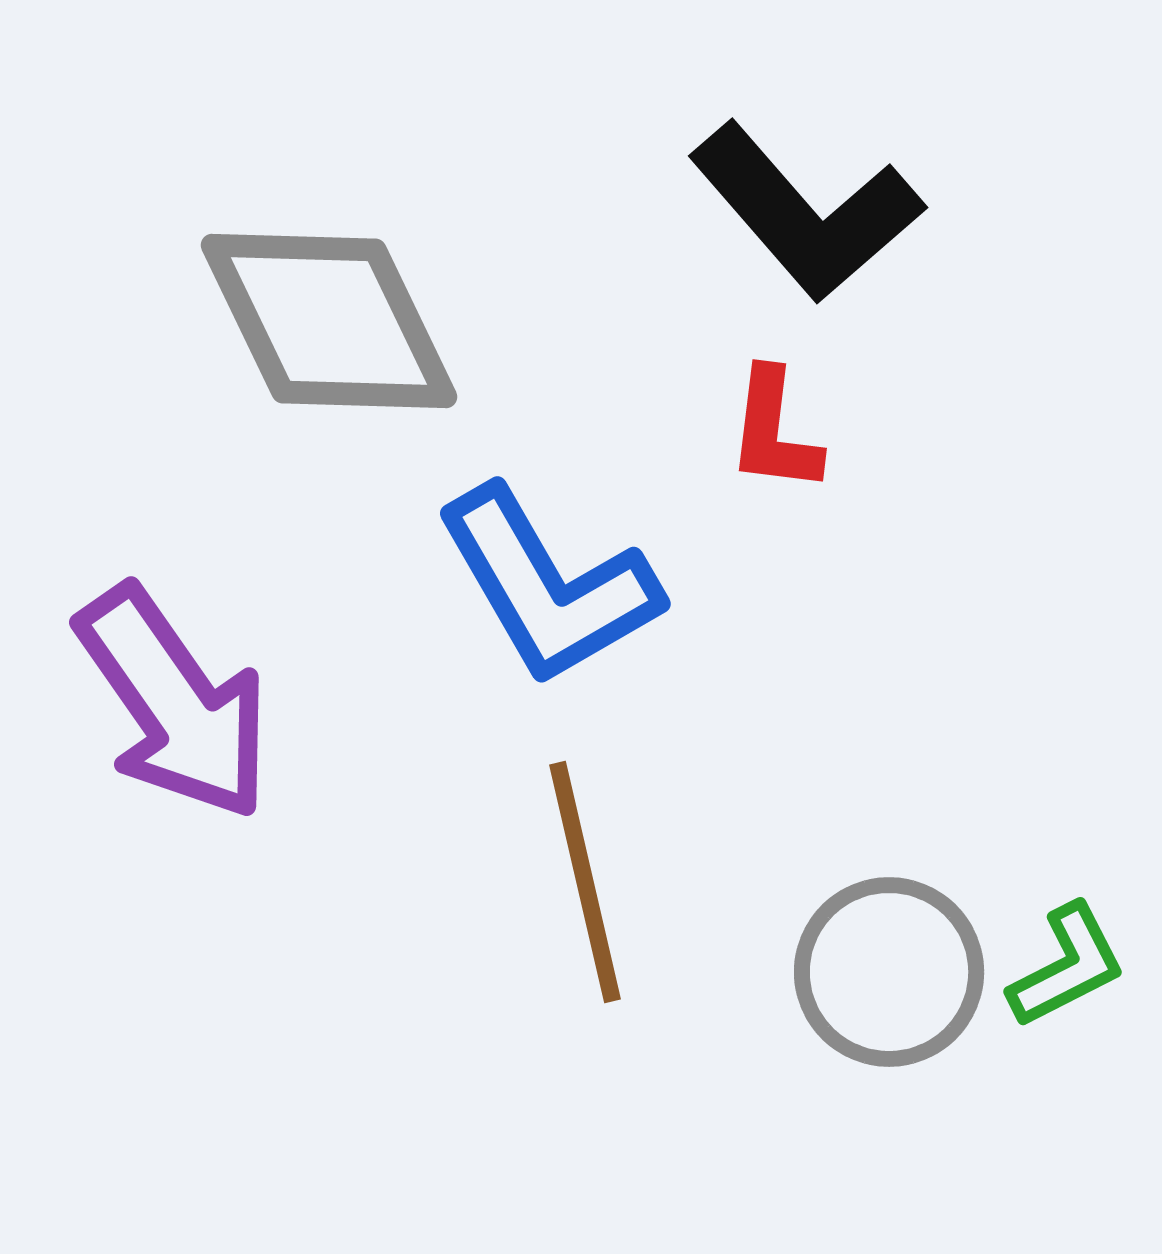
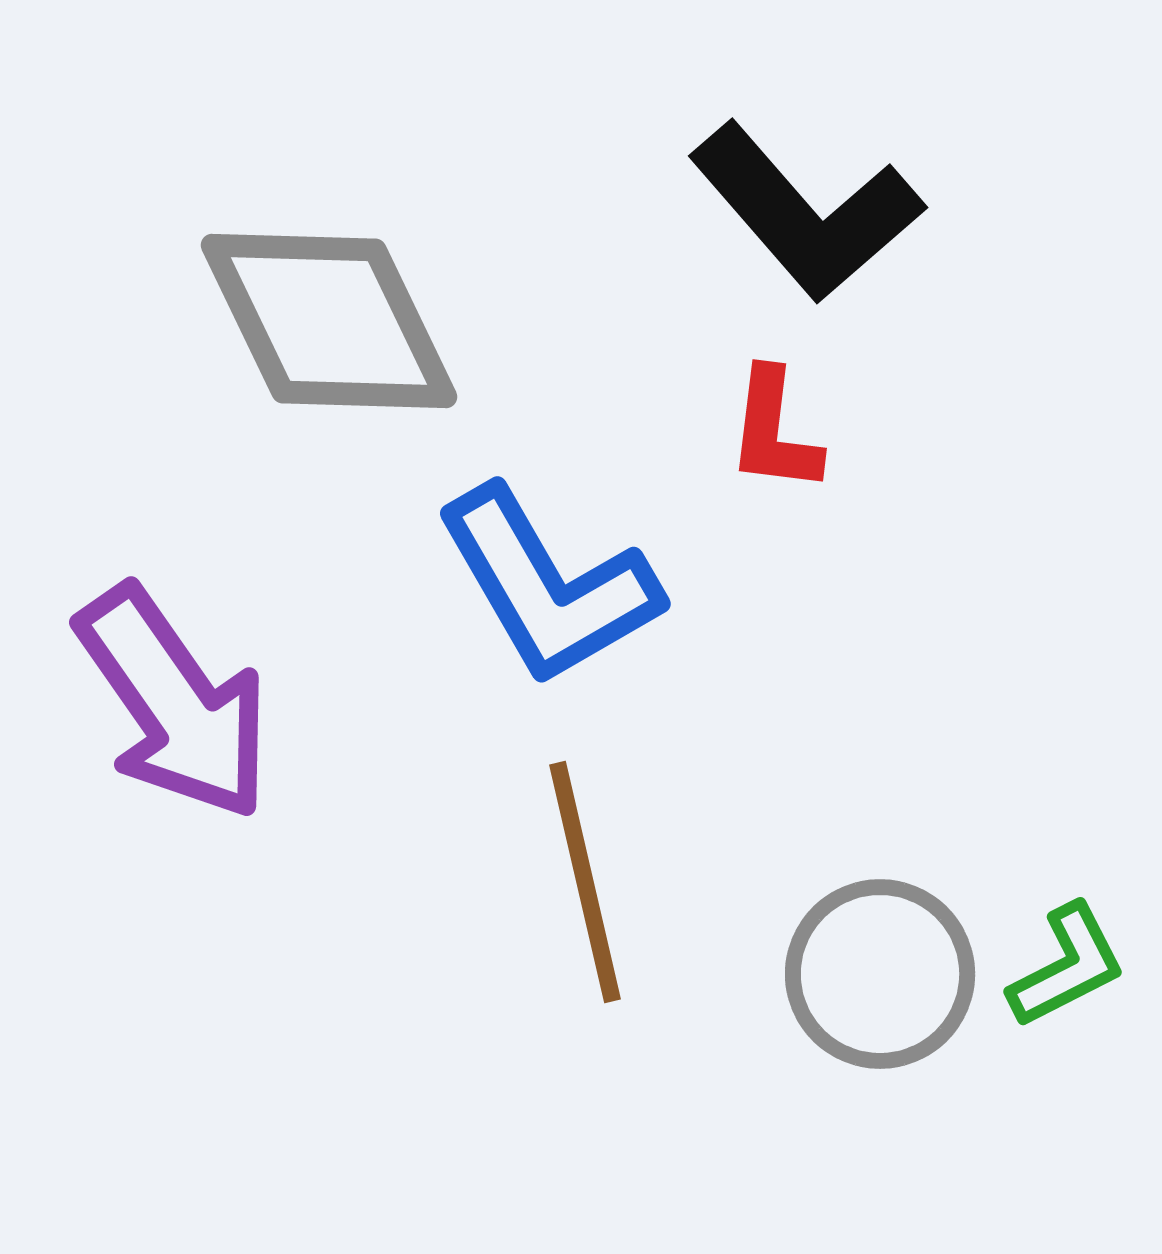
gray circle: moved 9 px left, 2 px down
